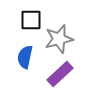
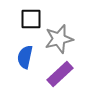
black square: moved 1 px up
